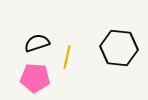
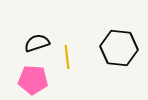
yellow line: rotated 20 degrees counterclockwise
pink pentagon: moved 2 px left, 2 px down
